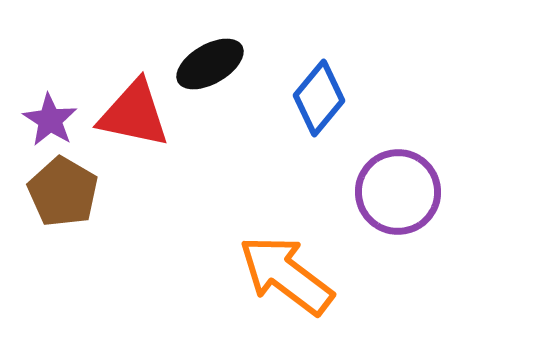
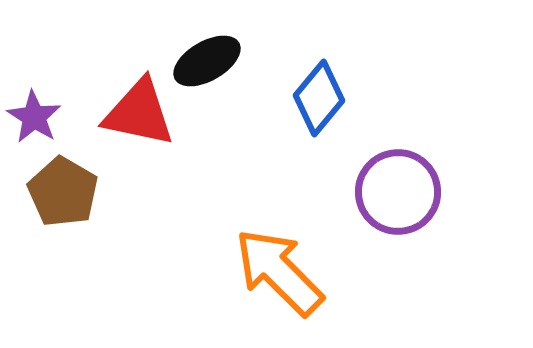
black ellipse: moved 3 px left, 3 px up
red triangle: moved 5 px right, 1 px up
purple star: moved 16 px left, 3 px up
orange arrow: moved 7 px left, 3 px up; rotated 8 degrees clockwise
